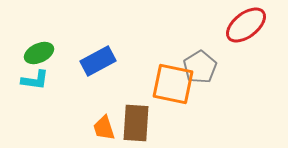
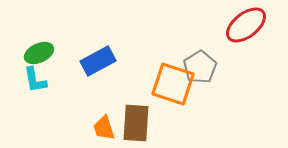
cyan L-shape: rotated 72 degrees clockwise
orange square: rotated 6 degrees clockwise
